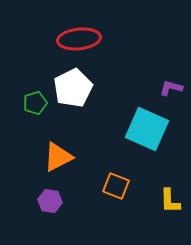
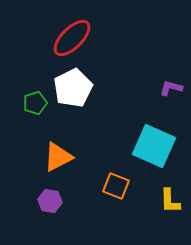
red ellipse: moved 7 px left, 1 px up; rotated 39 degrees counterclockwise
cyan square: moved 7 px right, 17 px down
